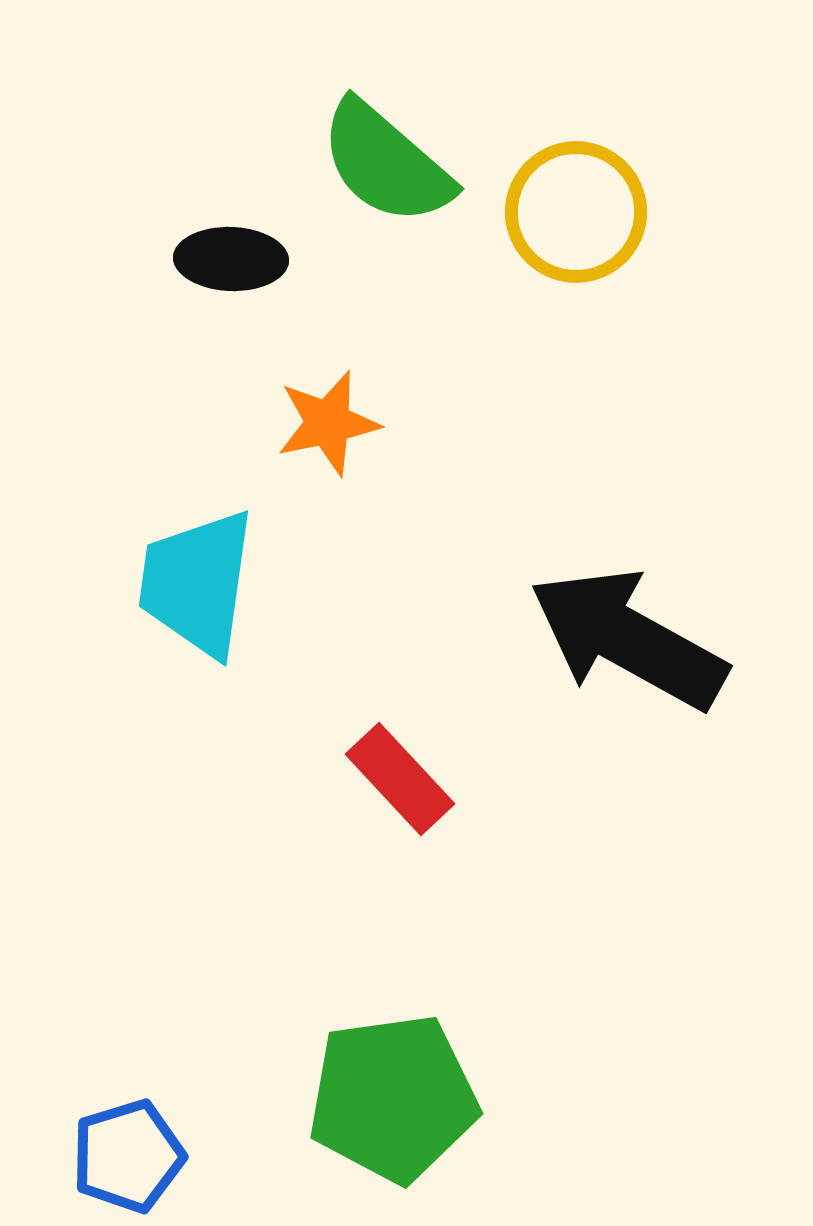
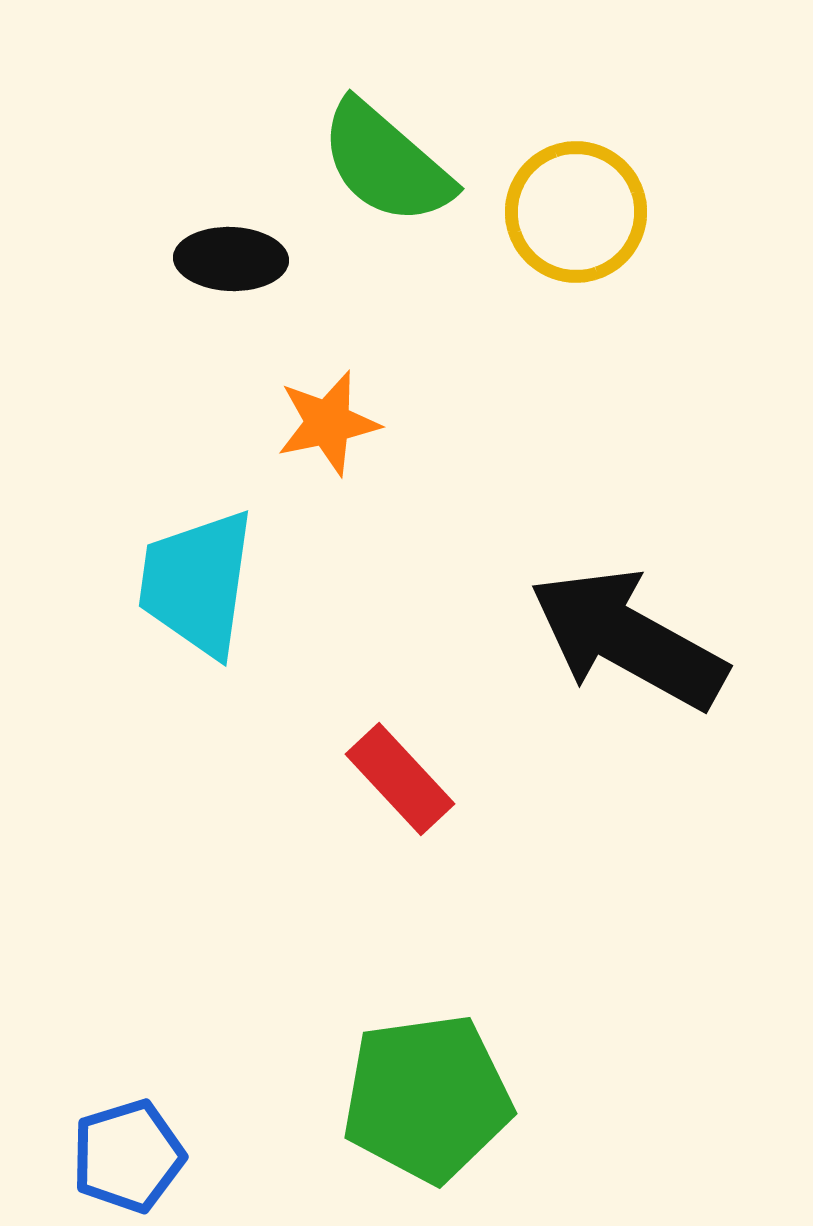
green pentagon: moved 34 px right
